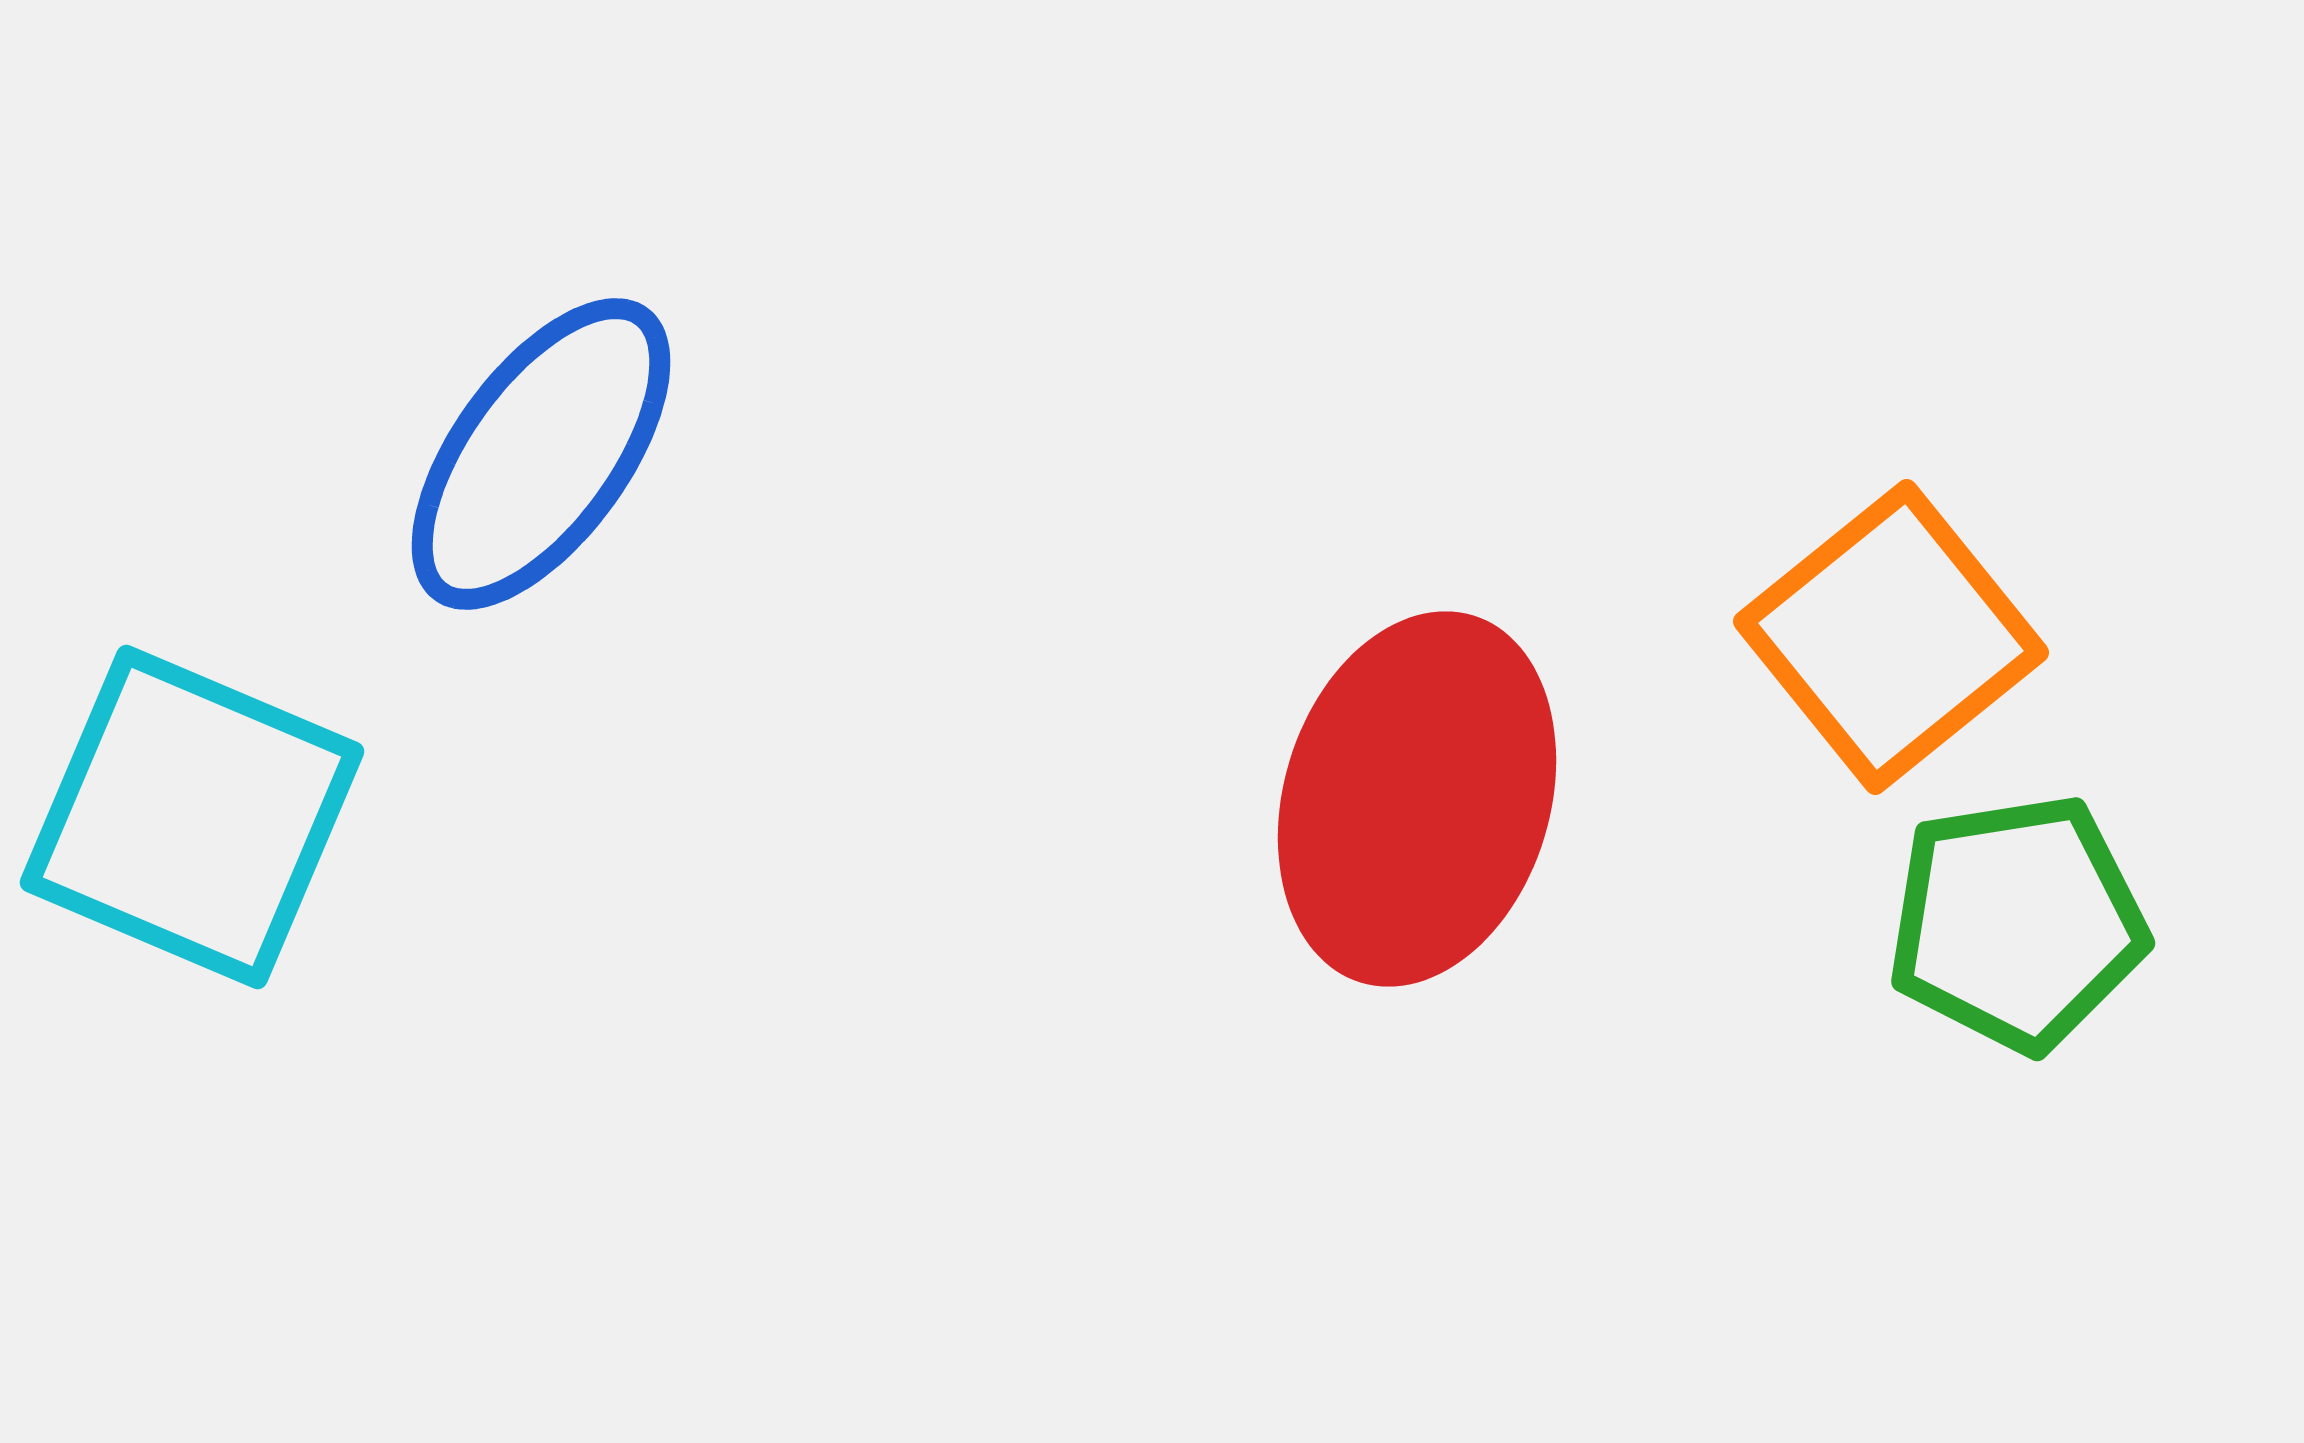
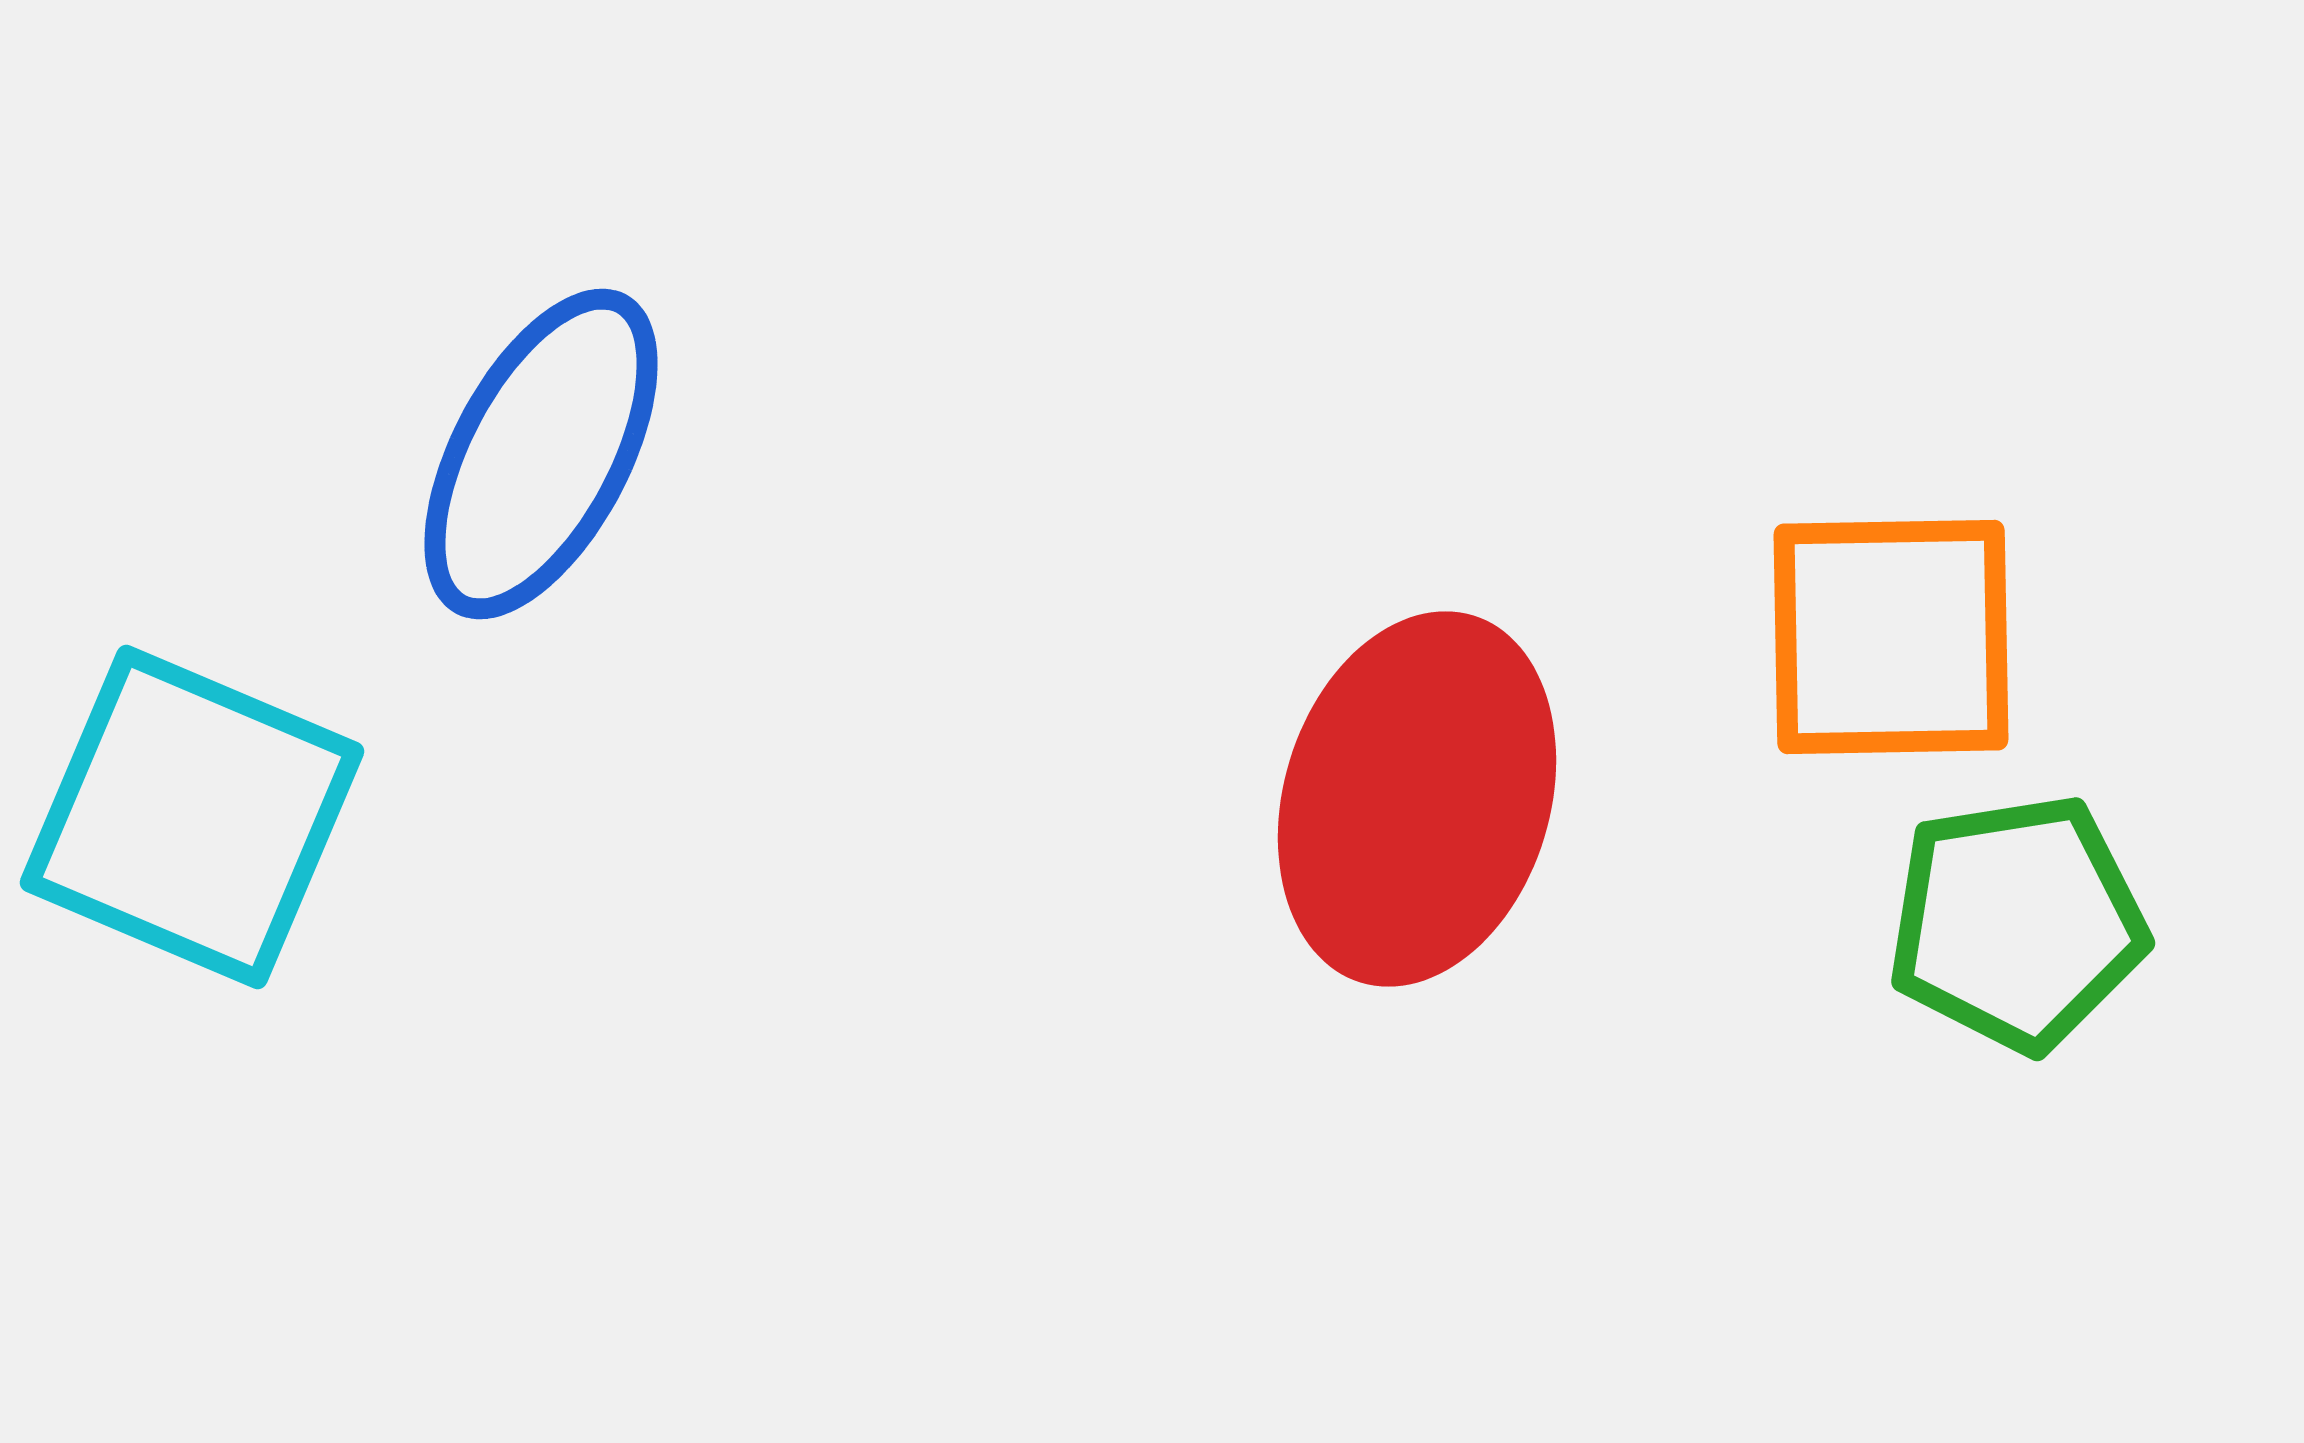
blue ellipse: rotated 8 degrees counterclockwise
orange square: rotated 38 degrees clockwise
